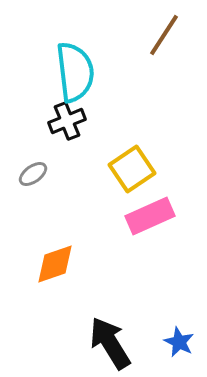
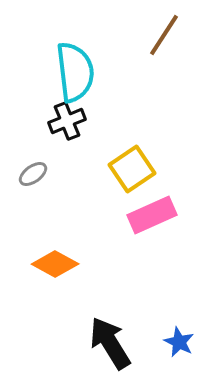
pink rectangle: moved 2 px right, 1 px up
orange diamond: rotated 48 degrees clockwise
